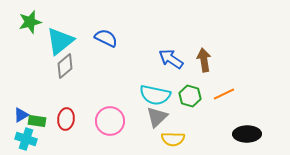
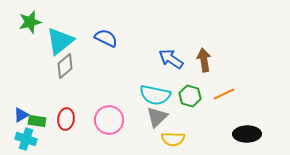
pink circle: moved 1 px left, 1 px up
